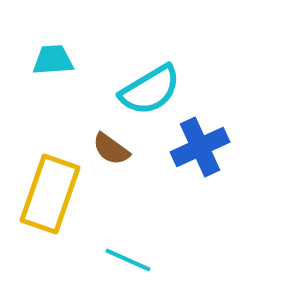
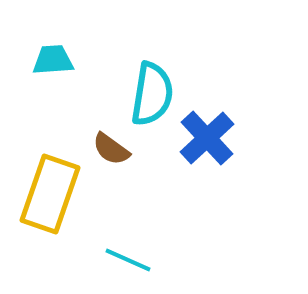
cyan semicircle: moved 2 px right, 4 px down; rotated 50 degrees counterclockwise
blue cross: moved 7 px right, 9 px up; rotated 18 degrees counterclockwise
